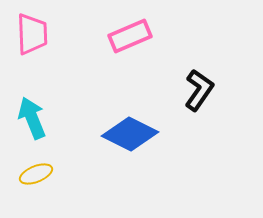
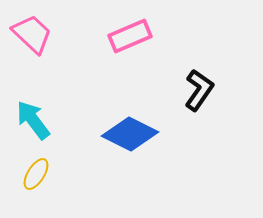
pink trapezoid: rotated 45 degrees counterclockwise
cyan arrow: moved 1 px right, 2 px down; rotated 15 degrees counterclockwise
yellow ellipse: rotated 36 degrees counterclockwise
